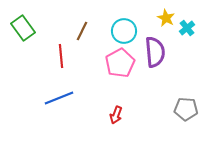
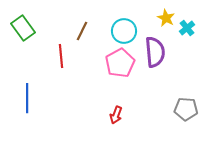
blue line: moved 32 px left; rotated 68 degrees counterclockwise
